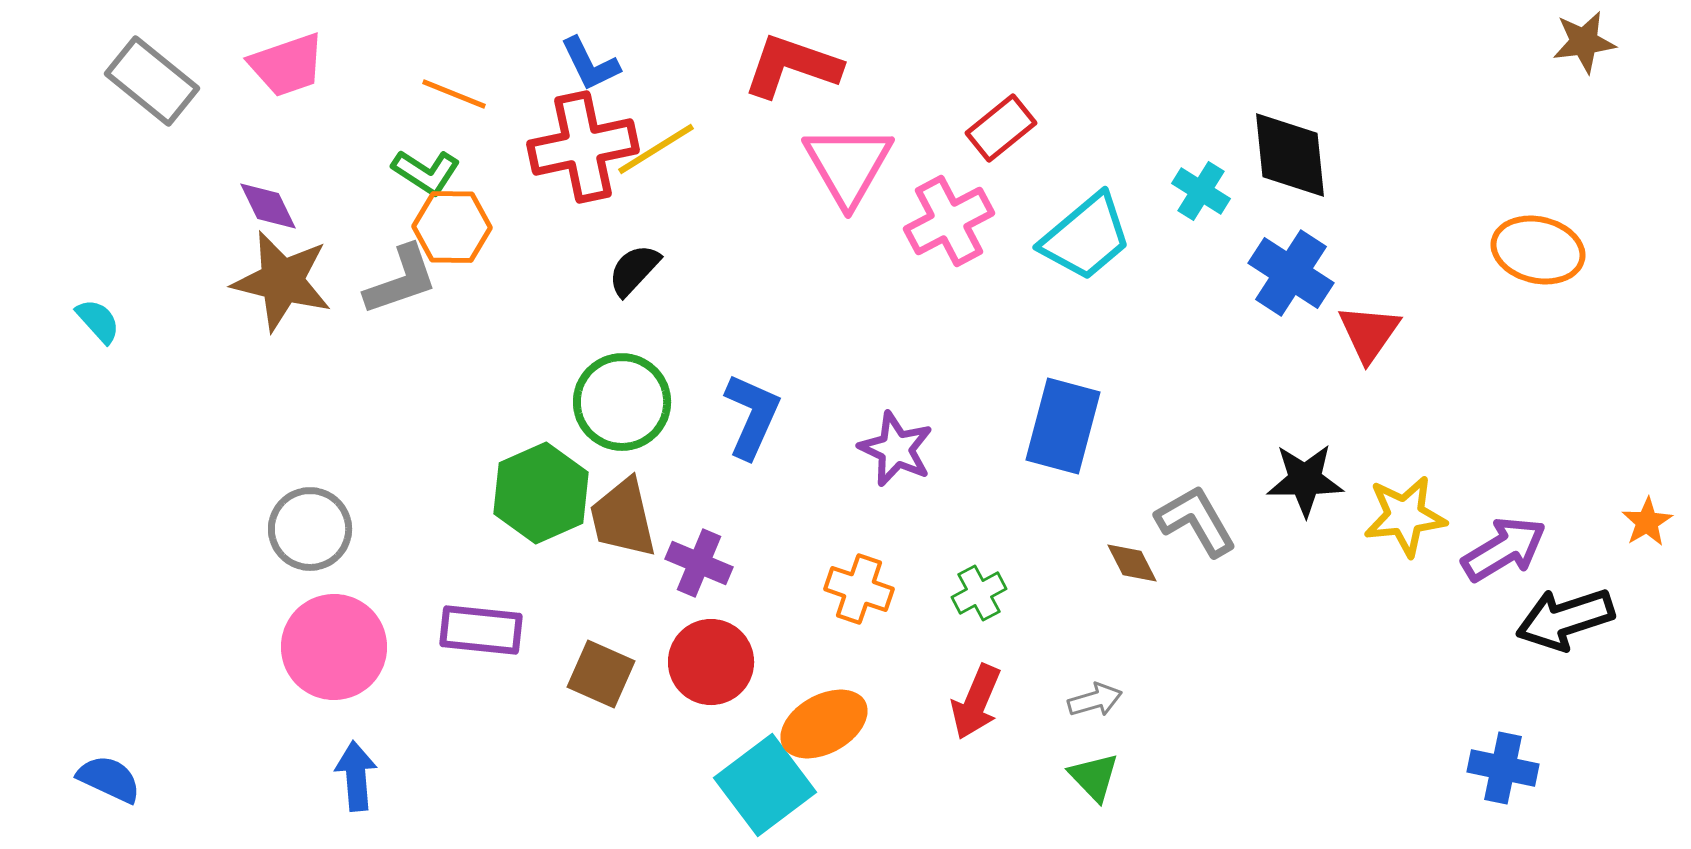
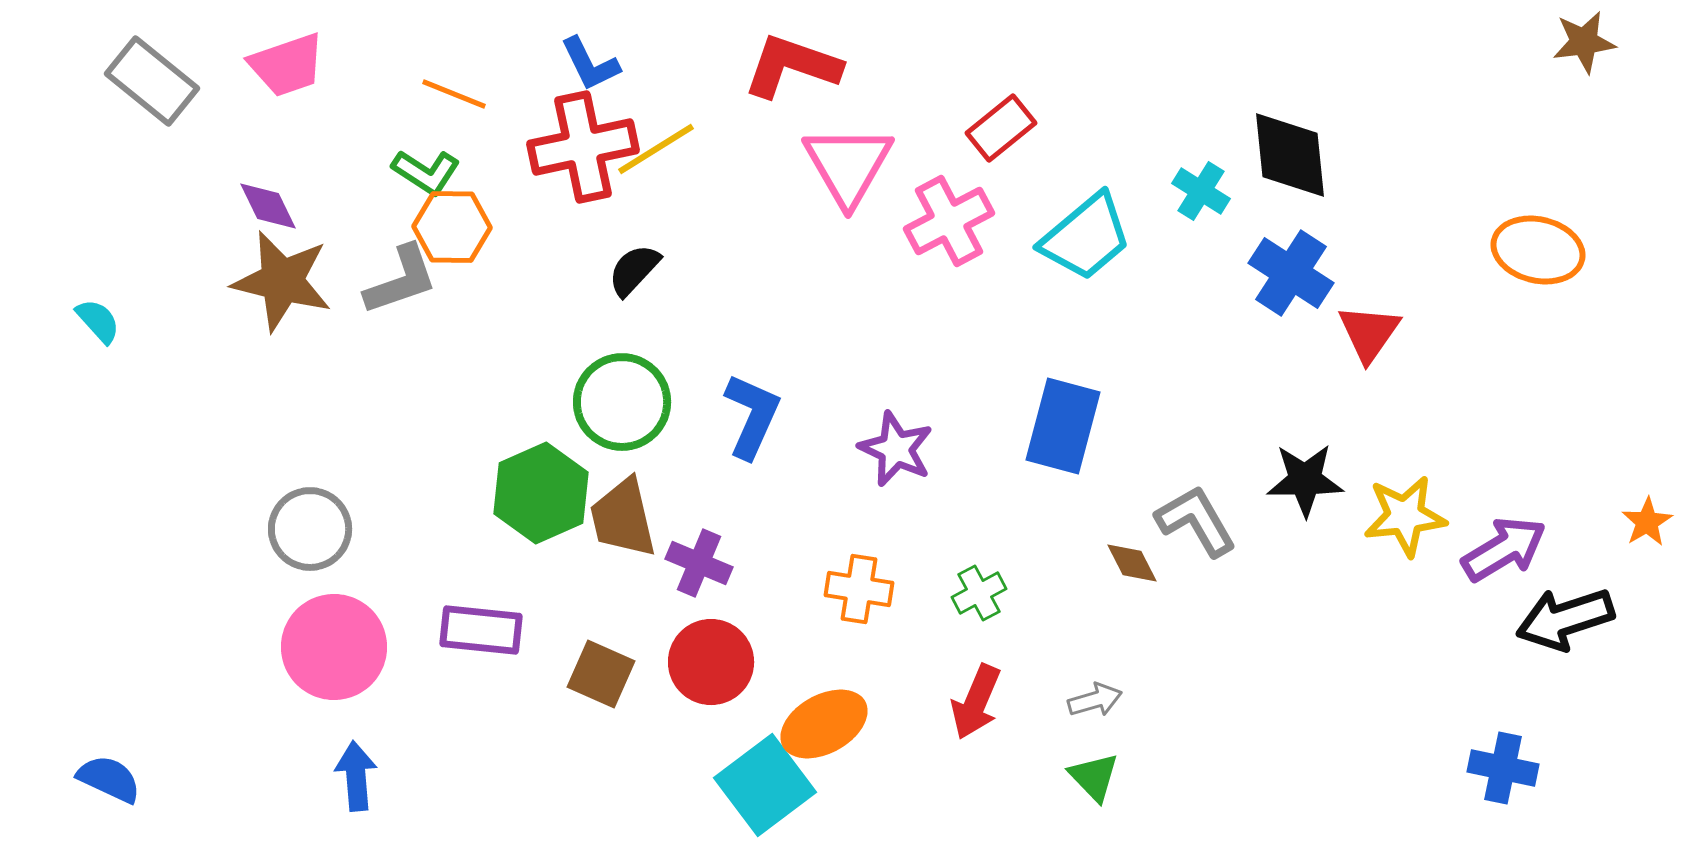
orange cross at (859, 589): rotated 10 degrees counterclockwise
